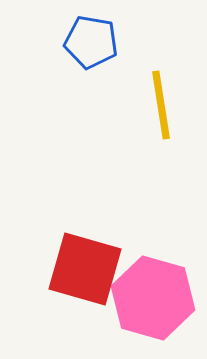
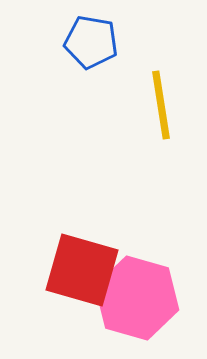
red square: moved 3 px left, 1 px down
pink hexagon: moved 16 px left
